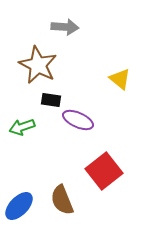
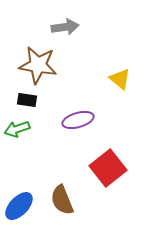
gray arrow: rotated 12 degrees counterclockwise
brown star: rotated 18 degrees counterclockwise
black rectangle: moved 24 px left
purple ellipse: rotated 40 degrees counterclockwise
green arrow: moved 5 px left, 2 px down
red square: moved 4 px right, 3 px up
